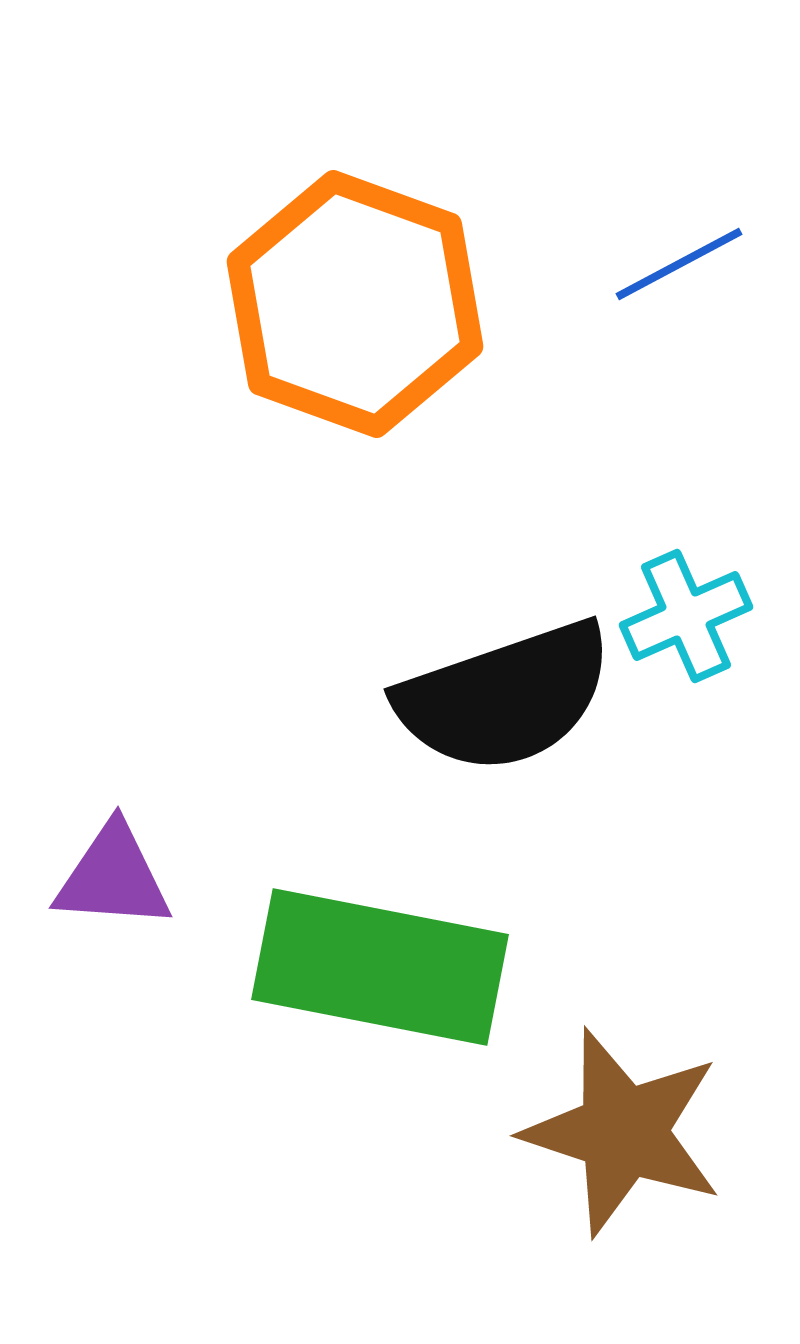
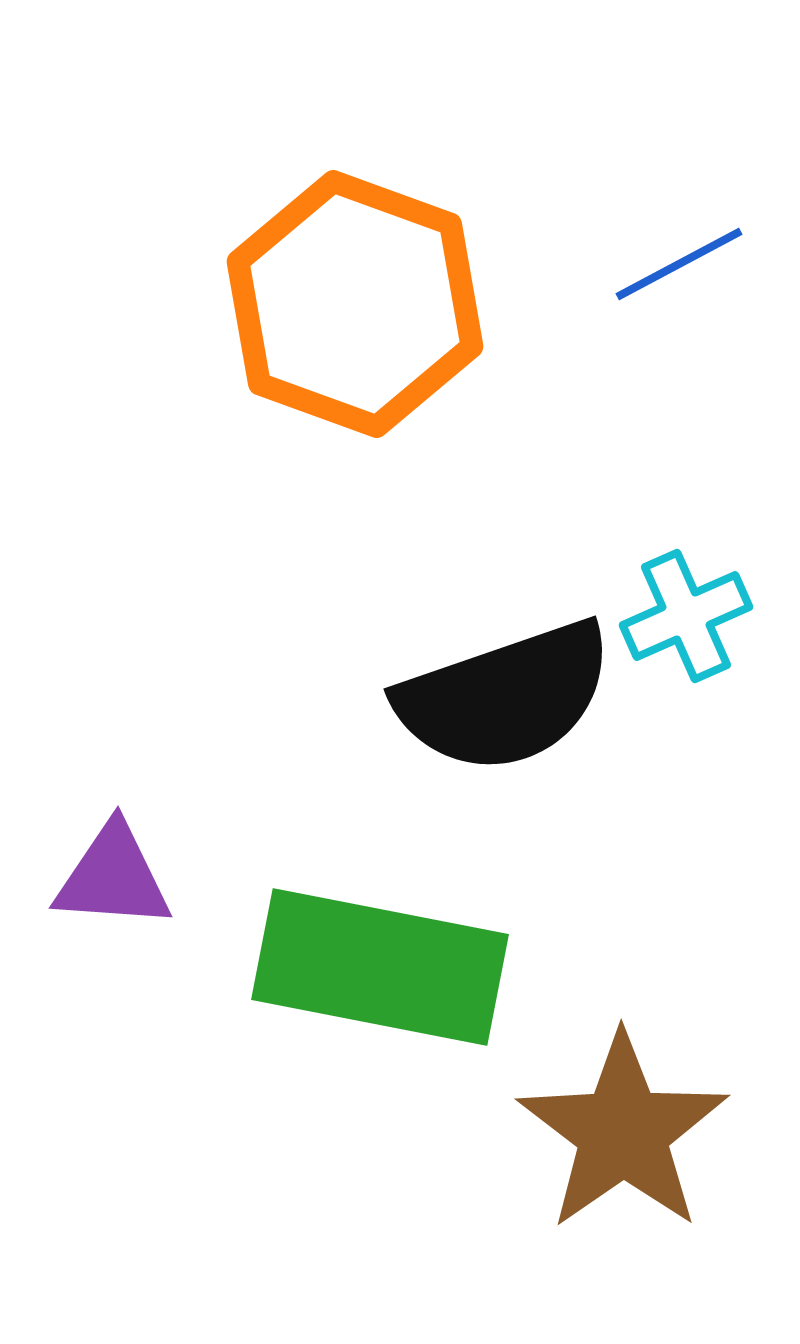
brown star: rotated 19 degrees clockwise
